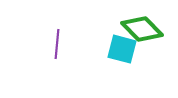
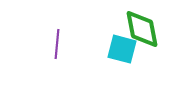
green diamond: rotated 33 degrees clockwise
